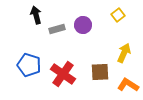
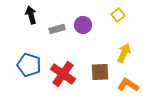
black arrow: moved 5 px left
